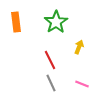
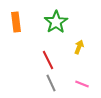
red line: moved 2 px left
